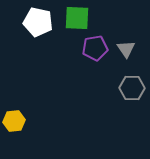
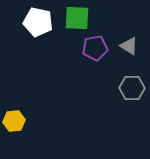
gray triangle: moved 3 px right, 3 px up; rotated 24 degrees counterclockwise
